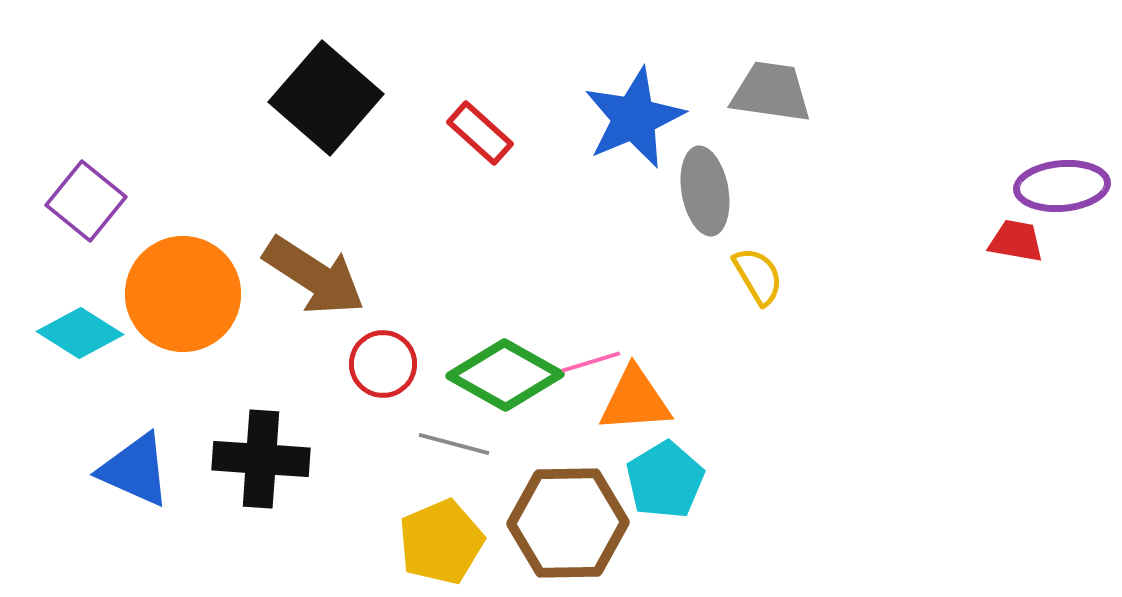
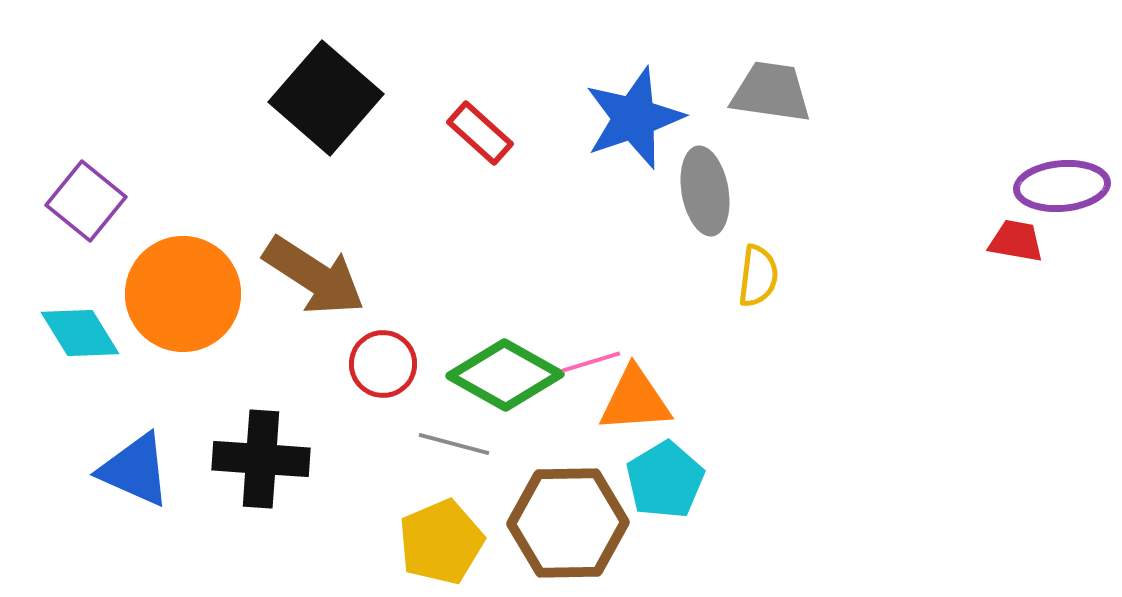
blue star: rotated 4 degrees clockwise
yellow semicircle: rotated 38 degrees clockwise
cyan diamond: rotated 26 degrees clockwise
